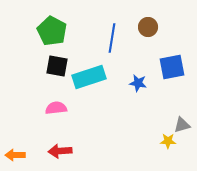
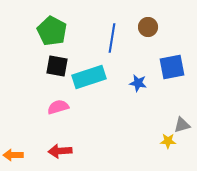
pink semicircle: moved 2 px right, 1 px up; rotated 10 degrees counterclockwise
orange arrow: moved 2 px left
